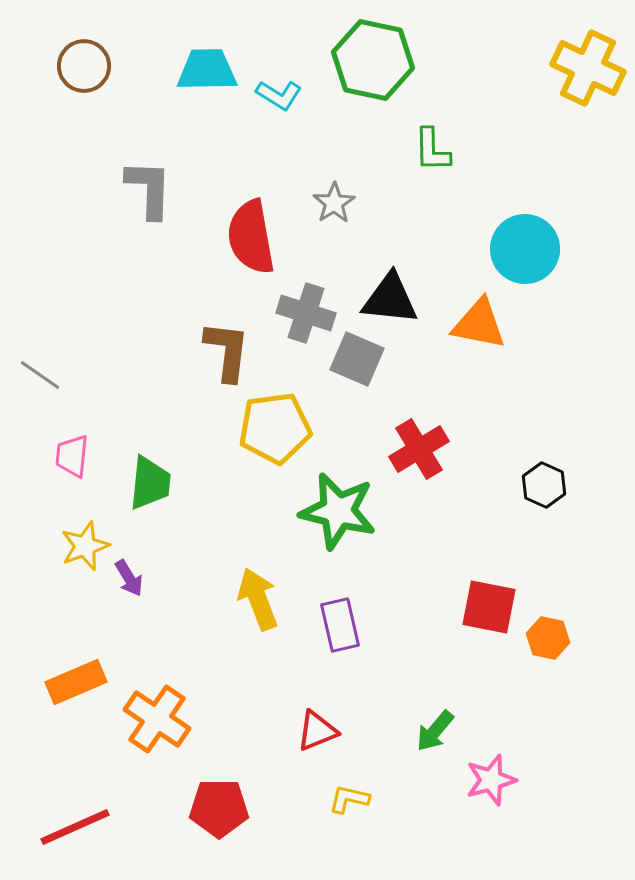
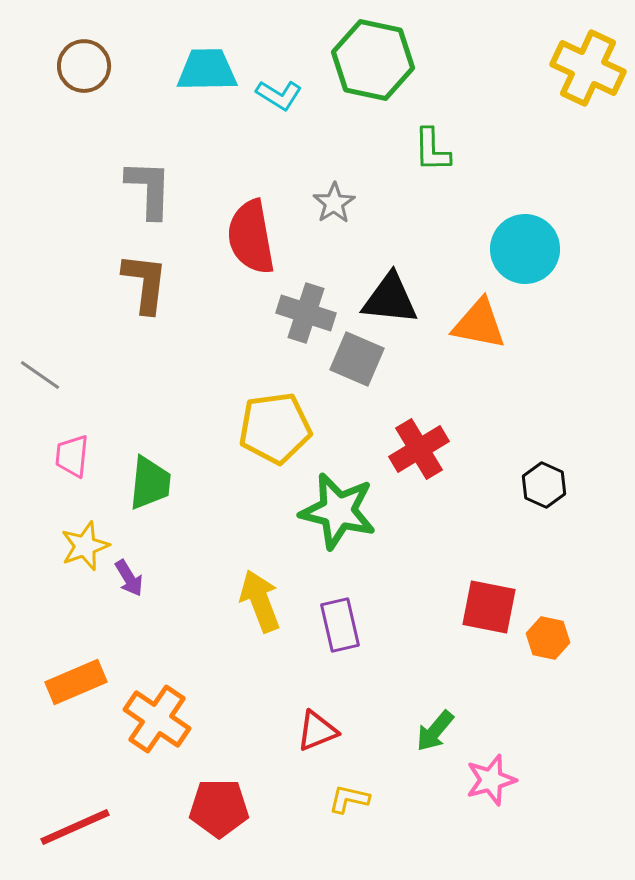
brown L-shape: moved 82 px left, 68 px up
yellow arrow: moved 2 px right, 2 px down
